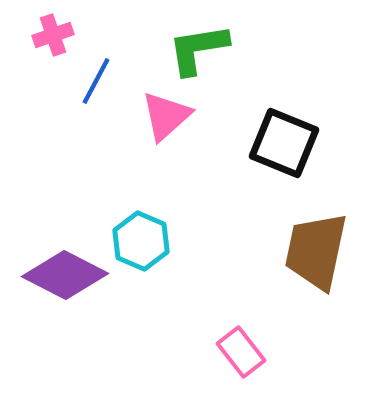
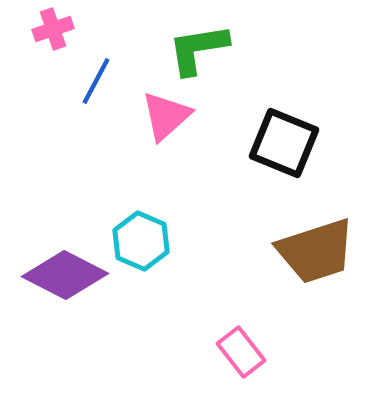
pink cross: moved 6 px up
brown trapezoid: rotated 120 degrees counterclockwise
